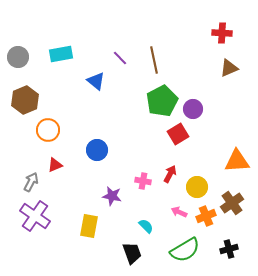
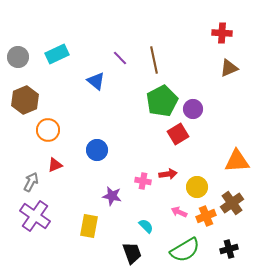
cyan rectangle: moved 4 px left; rotated 15 degrees counterclockwise
red arrow: moved 2 px left; rotated 54 degrees clockwise
